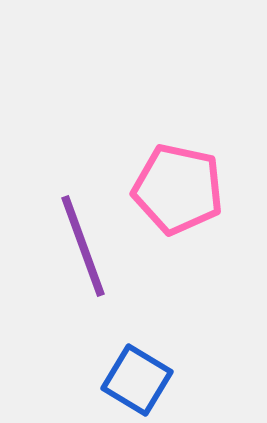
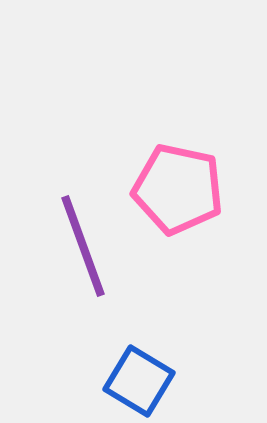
blue square: moved 2 px right, 1 px down
